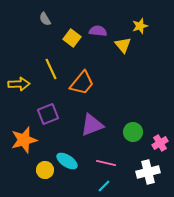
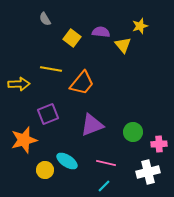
purple semicircle: moved 3 px right, 1 px down
yellow line: rotated 55 degrees counterclockwise
pink cross: moved 1 px left, 1 px down; rotated 28 degrees clockwise
